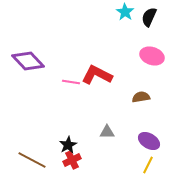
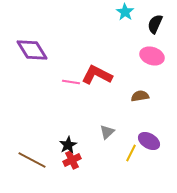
black semicircle: moved 6 px right, 7 px down
purple diamond: moved 4 px right, 11 px up; rotated 12 degrees clockwise
brown semicircle: moved 1 px left, 1 px up
gray triangle: rotated 42 degrees counterclockwise
yellow line: moved 17 px left, 12 px up
